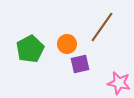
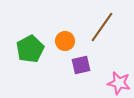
orange circle: moved 2 px left, 3 px up
purple square: moved 1 px right, 1 px down
